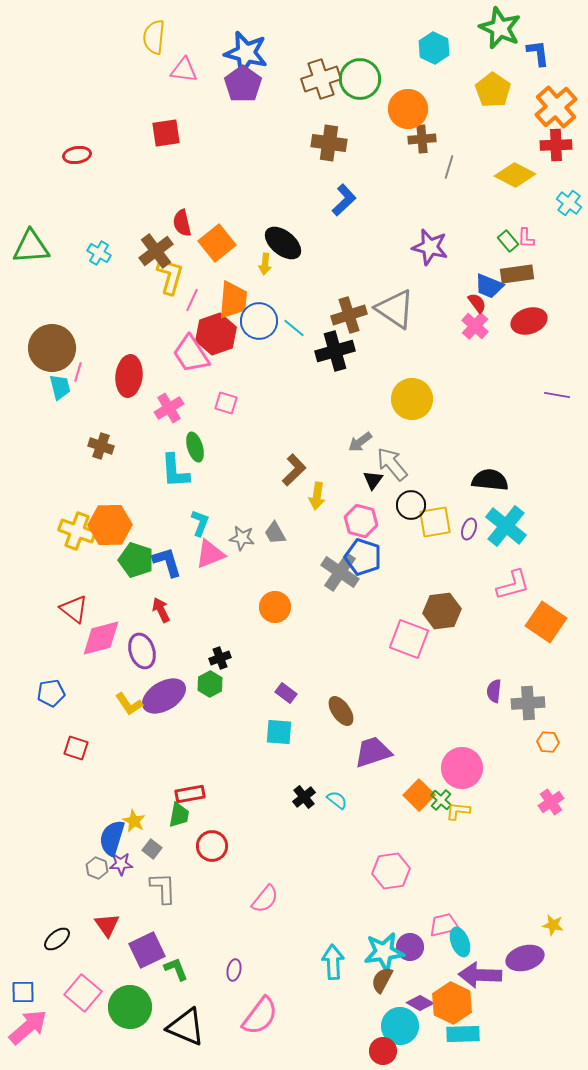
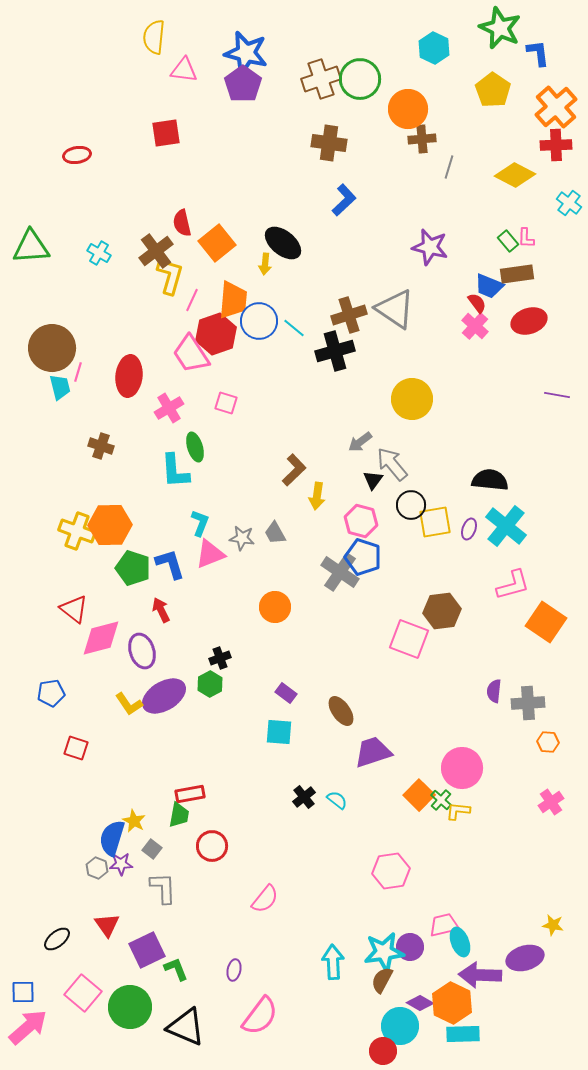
green pentagon at (136, 560): moved 3 px left, 8 px down
blue L-shape at (167, 562): moved 3 px right, 2 px down
